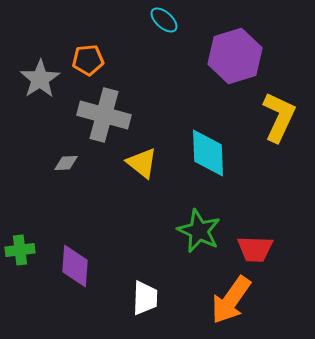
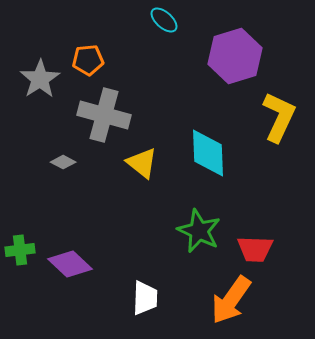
gray diamond: moved 3 px left, 1 px up; rotated 30 degrees clockwise
purple diamond: moved 5 px left, 2 px up; rotated 51 degrees counterclockwise
